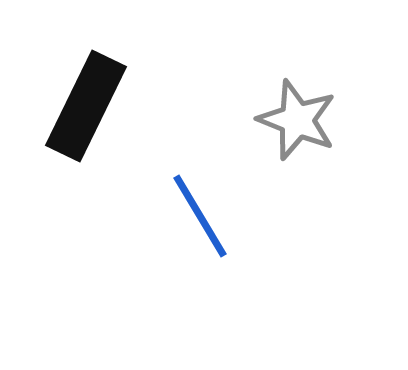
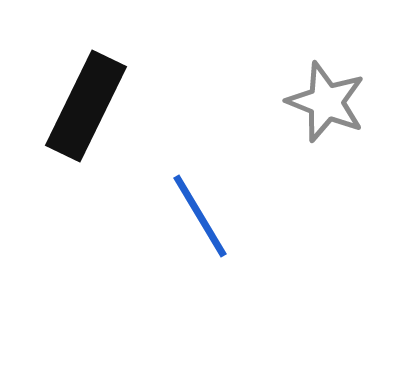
gray star: moved 29 px right, 18 px up
